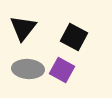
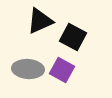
black triangle: moved 17 px right, 7 px up; rotated 28 degrees clockwise
black square: moved 1 px left
